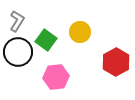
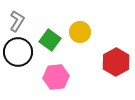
green square: moved 4 px right
